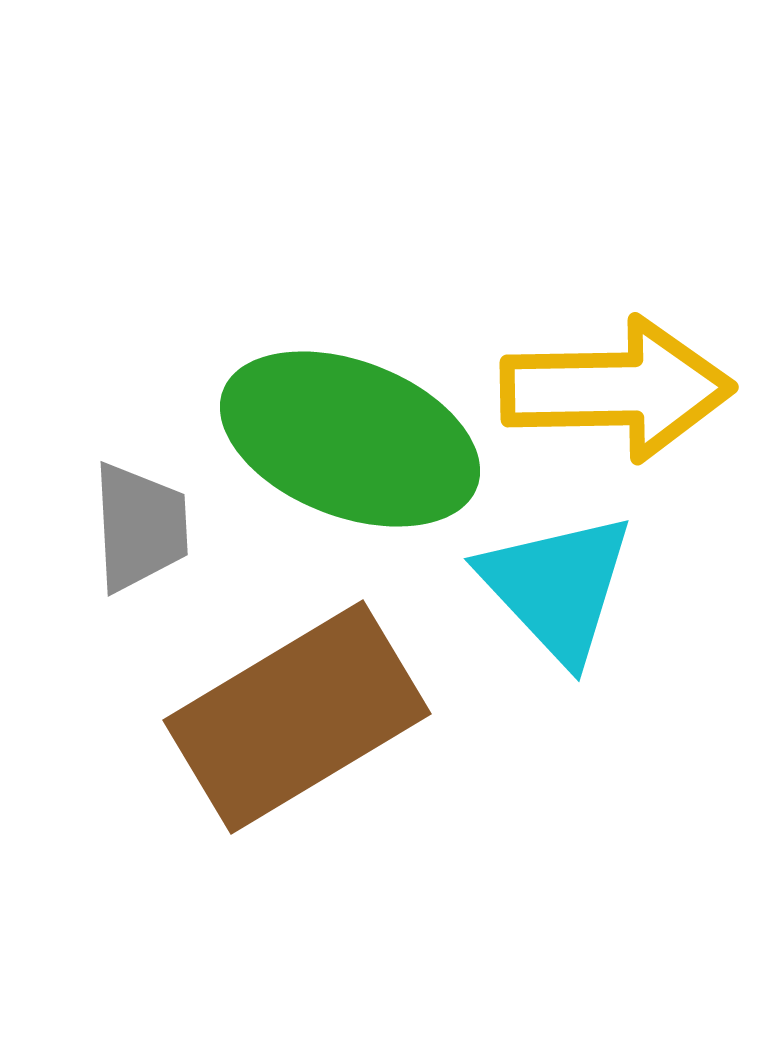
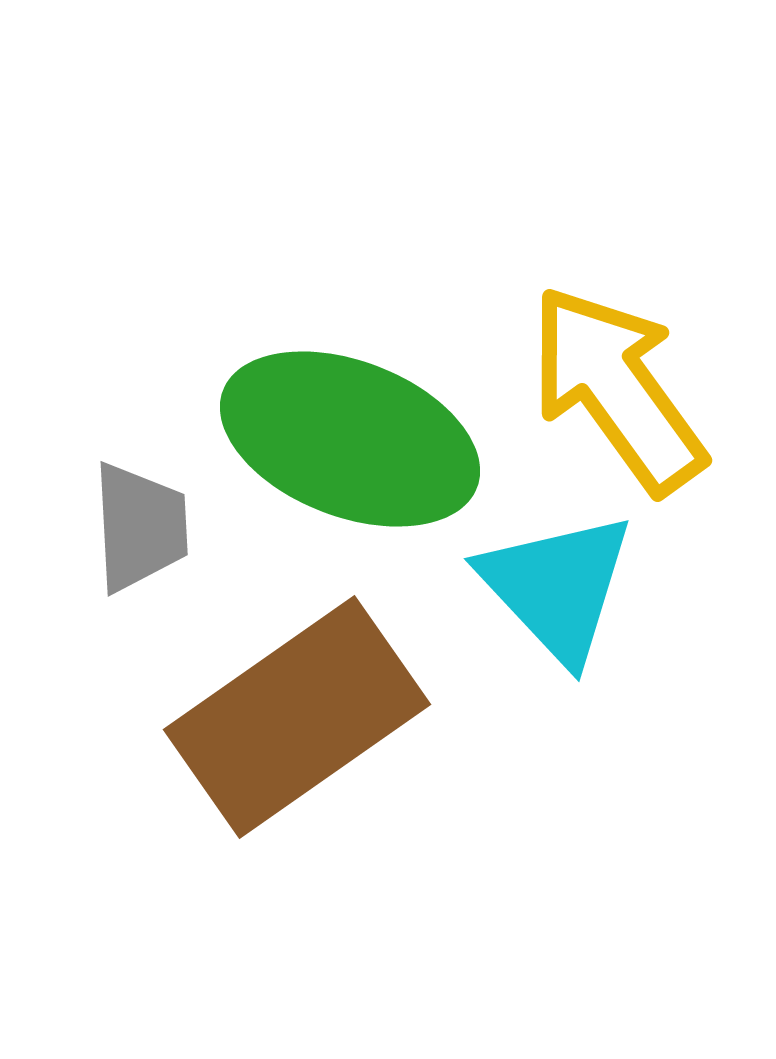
yellow arrow: rotated 125 degrees counterclockwise
brown rectangle: rotated 4 degrees counterclockwise
